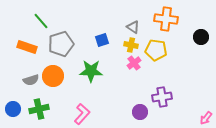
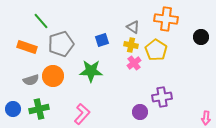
yellow pentagon: rotated 25 degrees clockwise
pink arrow: rotated 32 degrees counterclockwise
